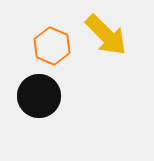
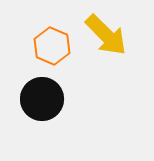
black circle: moved 3 px right, 3 px down
